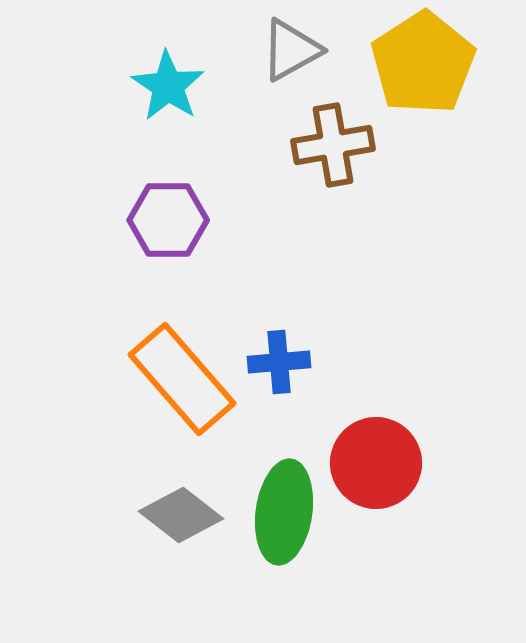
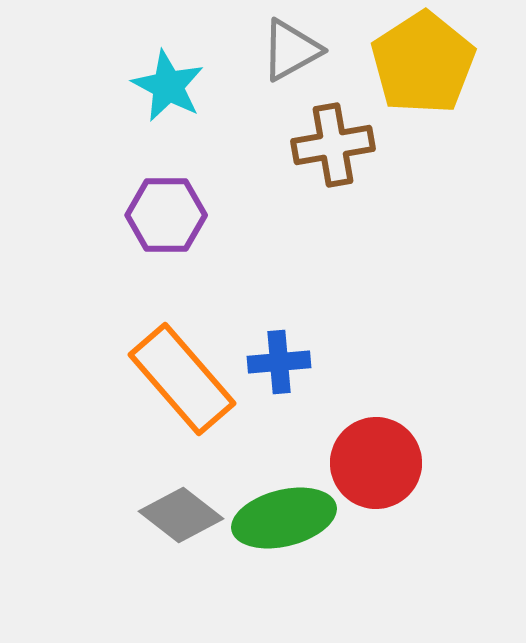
cyan star: rotated 6 degrees counterclockwise
purple hexagon: moved 2 px left, 5 px up
green ellipse: moved 6 px down; rotated 68 degrees clockwise
